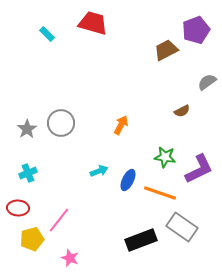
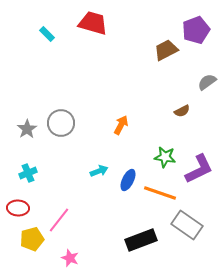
gray rectangle: moved 5 px right, 2 px up
